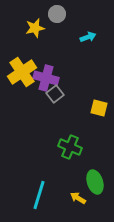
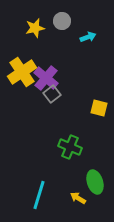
gray circle: moved 5 px right, 7 px down
purple cross: rotated 25 degrees clockwise
gray square: moved 3 px left
